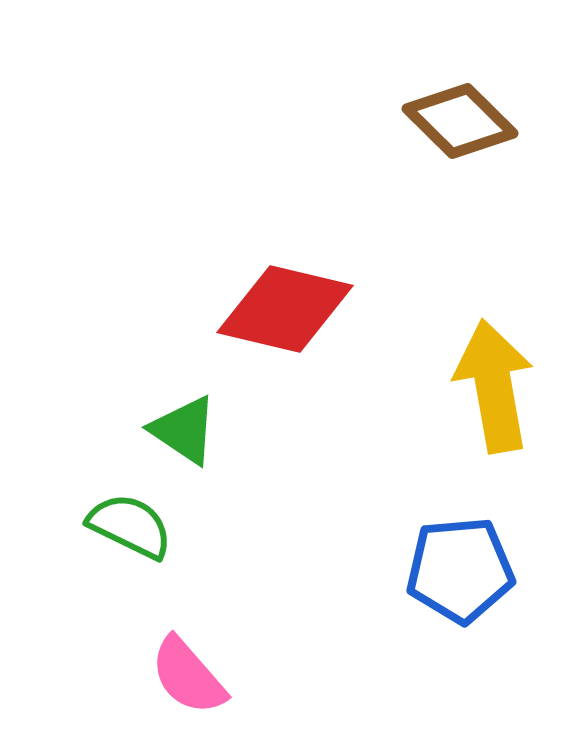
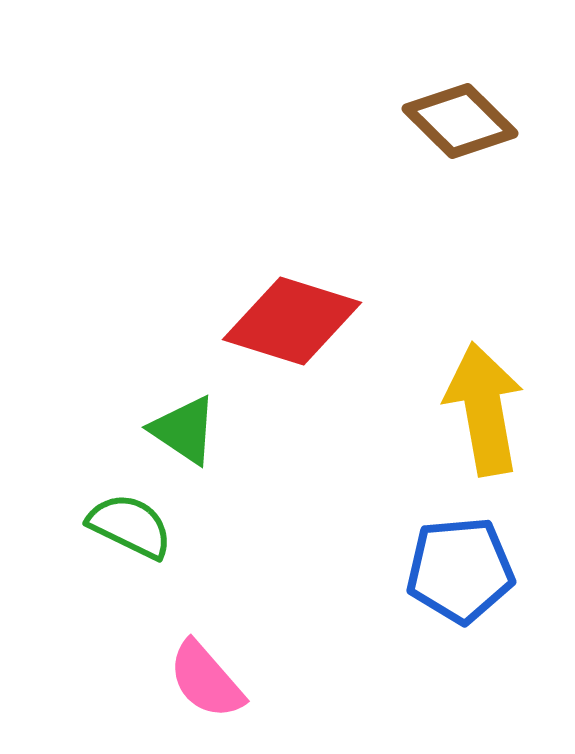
red diamond: moved 7 px right, 12 px down; rotated 4 degrees clockwise
yellow arrow: moved 10 px left, 23 px down
pink semicircle: moved 18 px right, 4 px down
